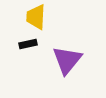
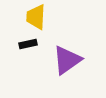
purple triangle: rotated 16 degrees clockwise
